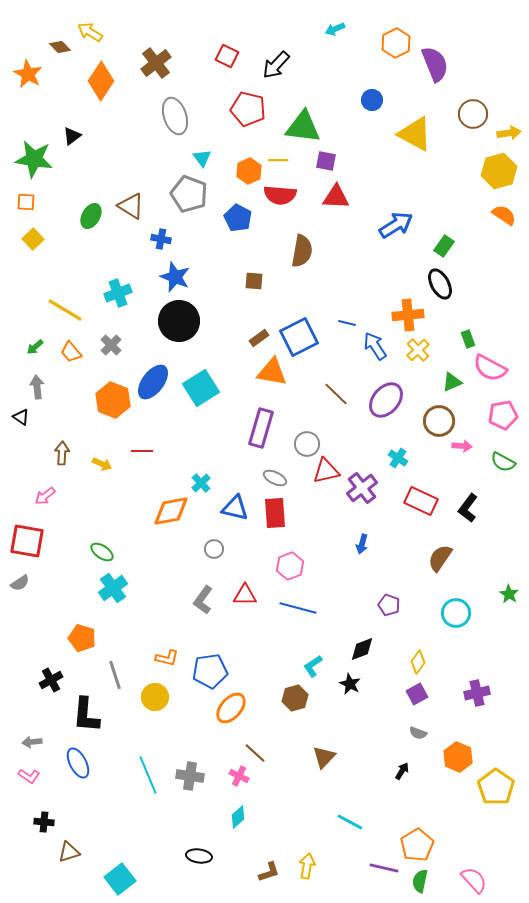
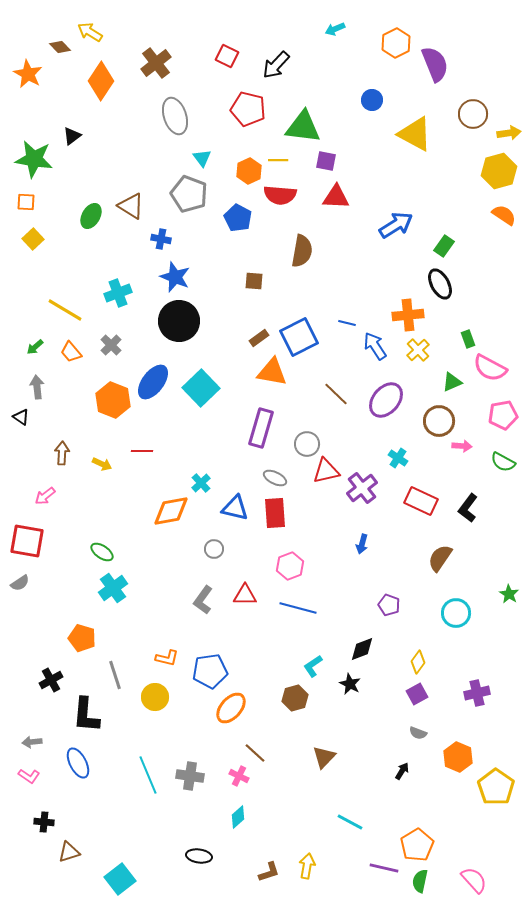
cyan square at (201, 388): rotated 12 degrees counterclockwise
